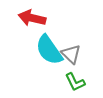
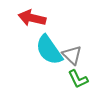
gray triangle: moved 1 px right, 1 px down
green L-shape: moved 3 px right, 3 px up
